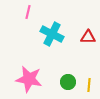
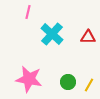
cyan cross: rotated 15 degrees clockwise
yellow line: rotated 24 degrees clockwise
